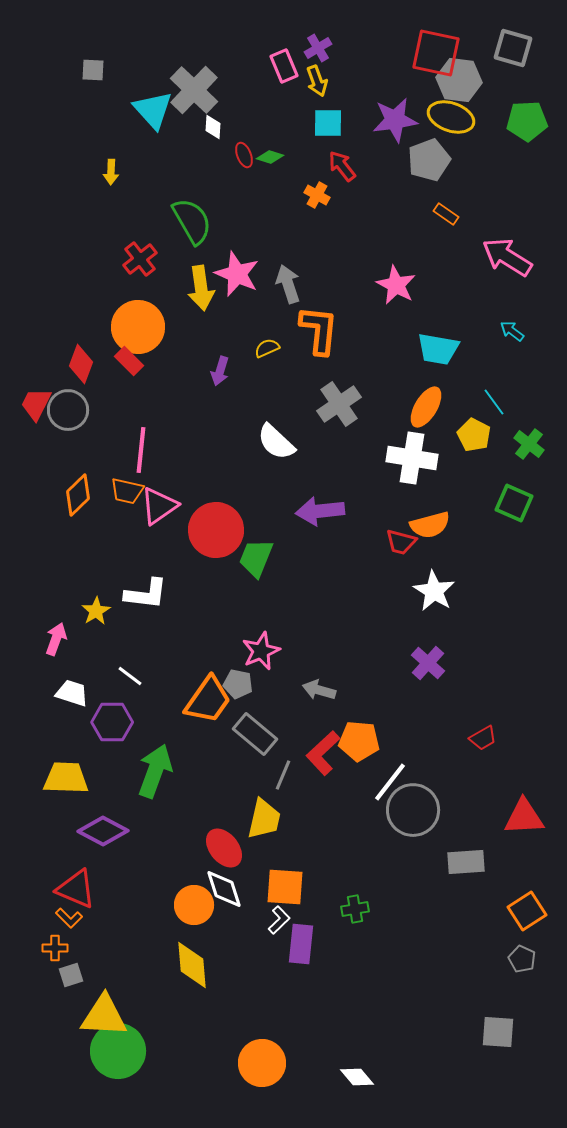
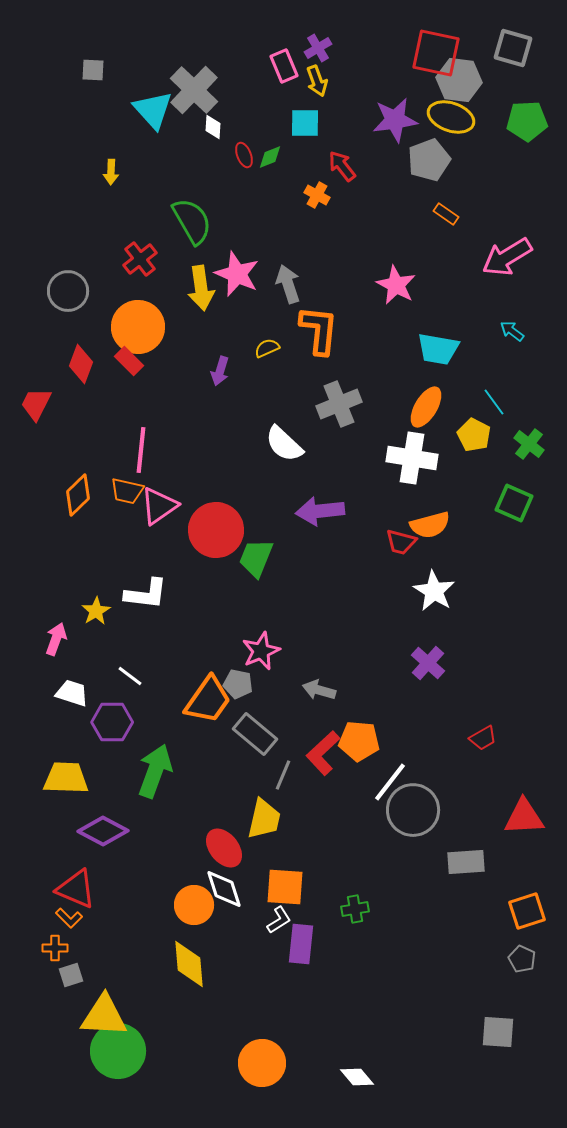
cyan square at (328, 123): moved 23 px left
green diamond at (270, 157): rotated 40 degrees counterclockwise
pink arrow at (507, 257): rotated 63 degrees counterclockwise
gray cross at (339, 404): rotated 12 degrees clockwise
gray circle at (68, 410): moved 119 px up
white semicircle at (276, 442): moved 8 px right, 2 px down
orange square at (527, 911): rotated 15 degrees clockwise
white L-shape at (279, 920): rotated 12 degrees clockwise
yellow diamond at (192, 965): moved 3 px left, 1 px up
